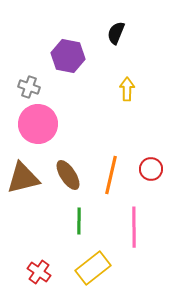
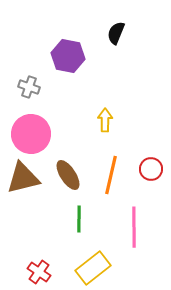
yellow arrow: moved 22 px left, 31 px down
pink circle: moved 7 px left, 10 px down
green line: moved 2 px up
